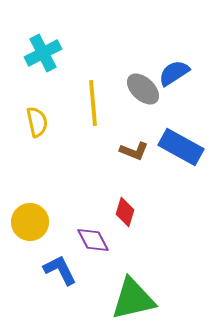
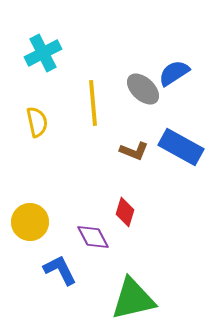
purple diamond: moved 3 px up
